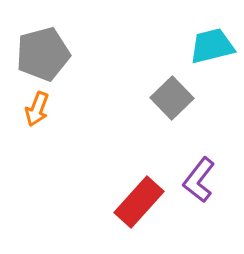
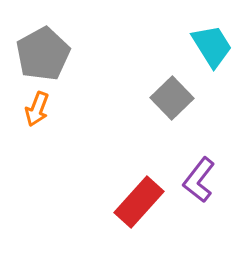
cyan trapezoid: rotated 72 degrees clockwise
gray pentagon: rotated 14 degrees counterclockwise
